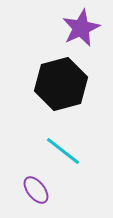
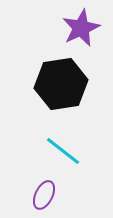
black hexagon: rotated 6 degrees clockwise
purple ellipse: moved 8 px right, 5 px down; rotated 64 degrees clockwise
